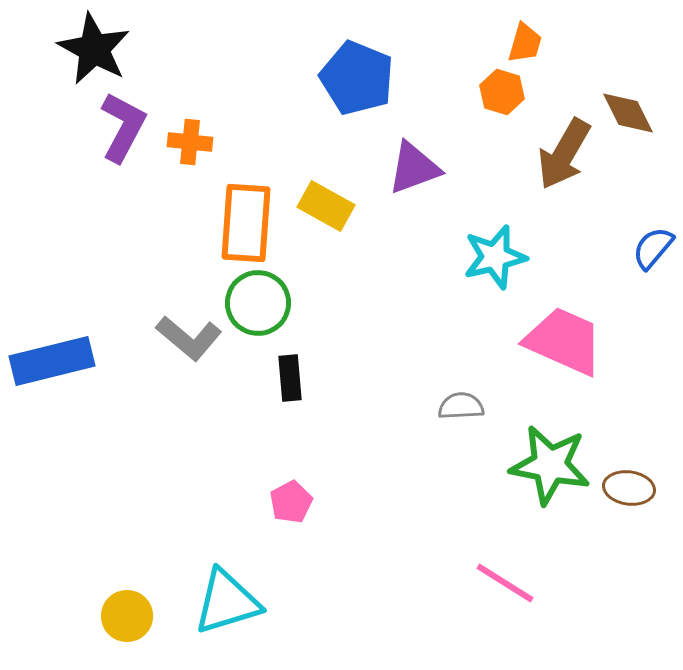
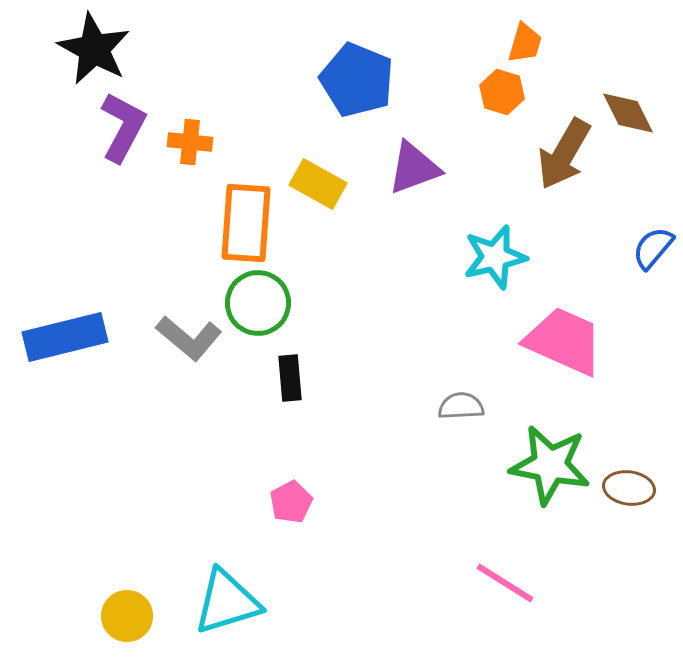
blue pentagon: moved 2 px down
yellow rectangle: moved 8 px left, 22 px up
blue rectangle: moved 13 px right, 24 px up
